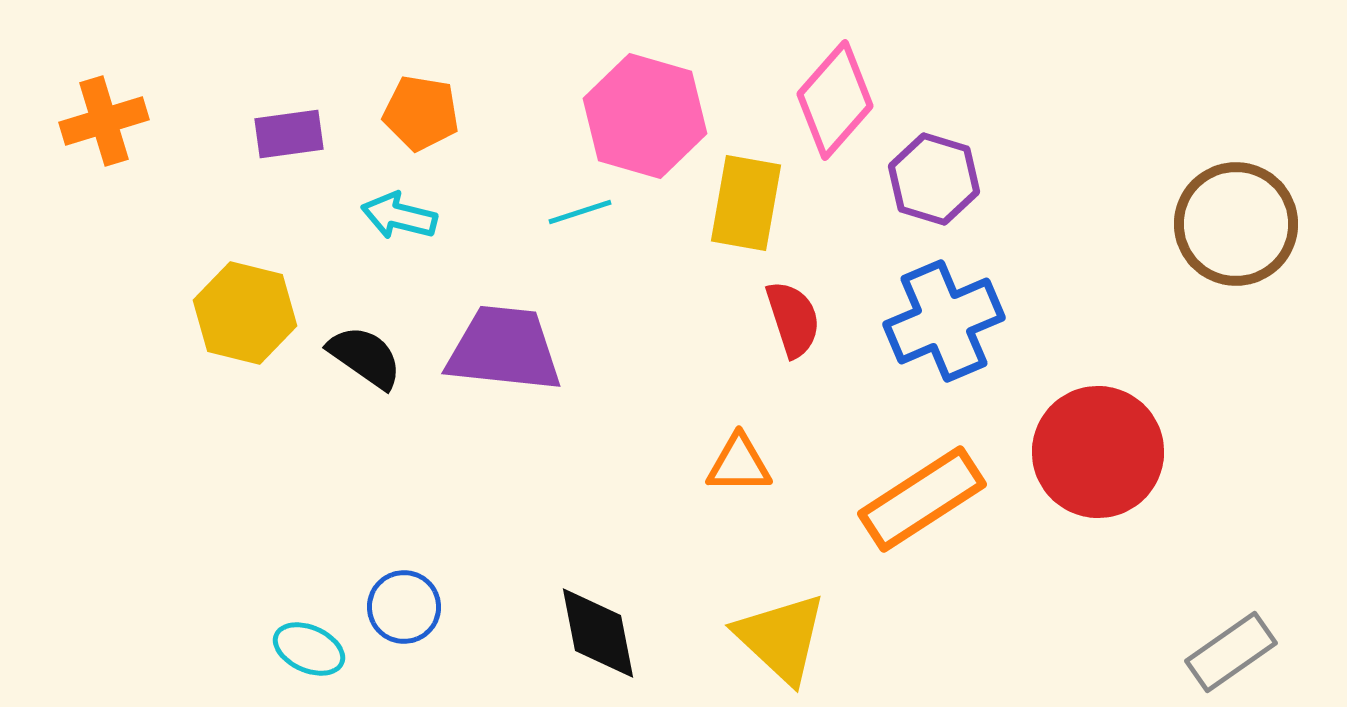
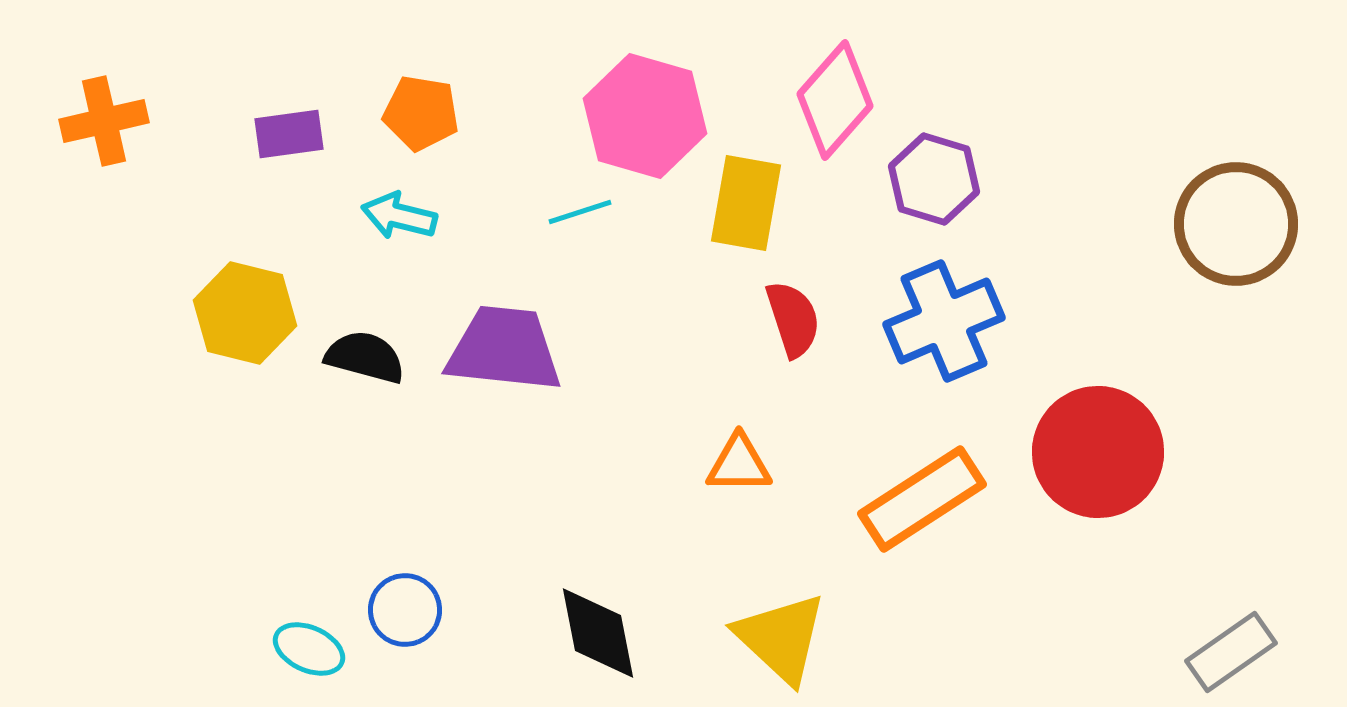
orange cross: rotated 4 degrees clockwise
black semicircle: rotated 20 degrees counterclockwise
blue circle: moved 1 px right, 3 px down
